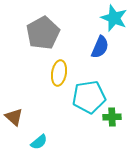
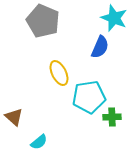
gray pentagon: moved 12 px up; rotated 20 degrees counterclockwise
yellow ellipse: rotated 35 degrees counterclockwise
